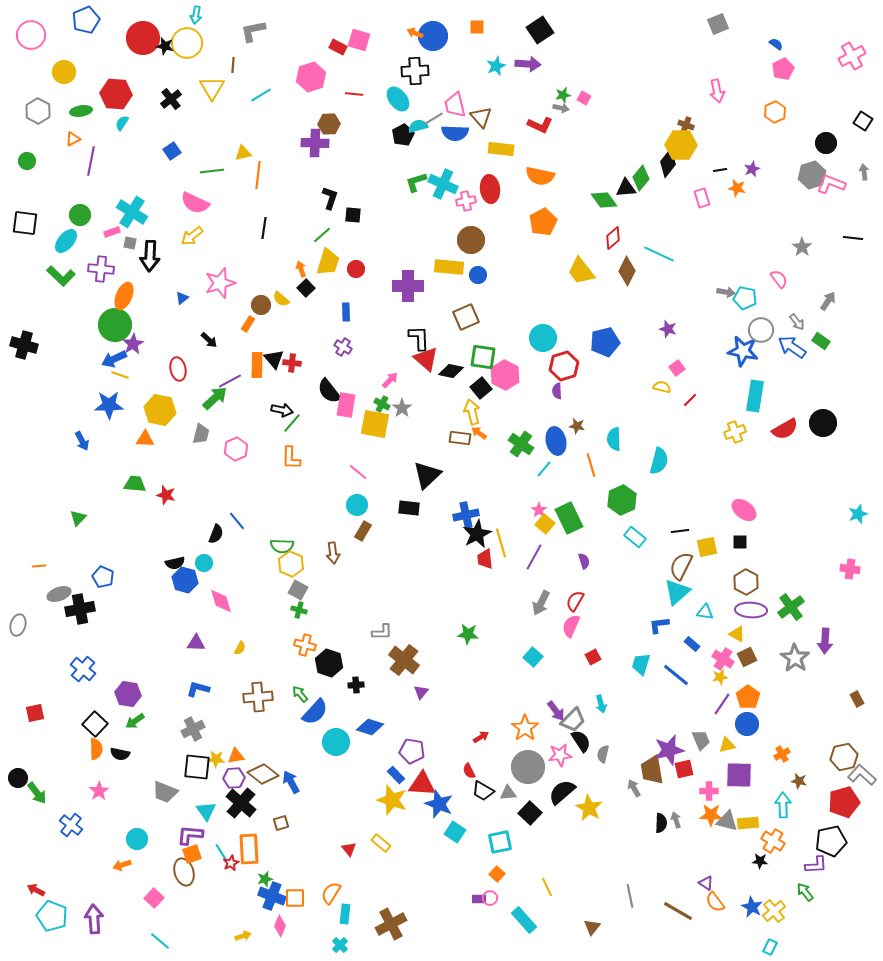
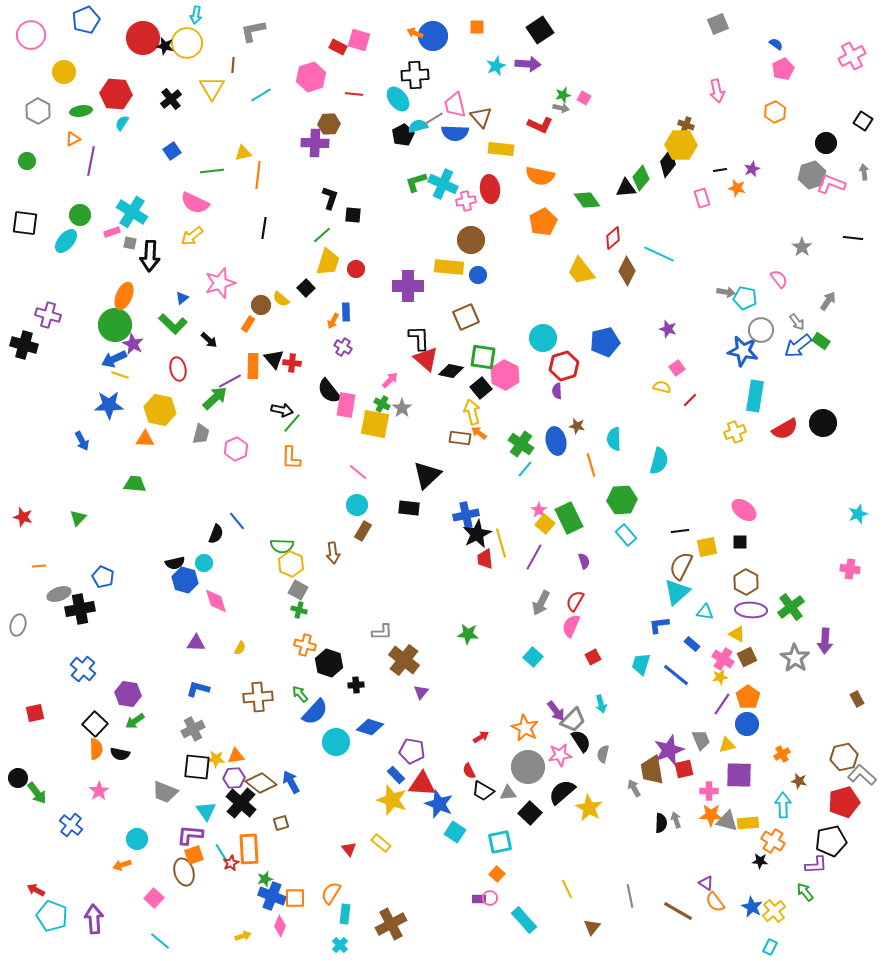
black cross at (415, 71): moved 4 px down
green diamond at (604, 200): moved 17 px left
purple cross at (101, 269): moved 53 px left, 46 px down; rotated 10 degrees clockwise
orange arrow at (301, 269): moved 32 px right, 52 px down; rotated 133 degrees counterclockwise
green L-shape at (61, 276): moved 112 px right, 48 px down
purple star at (133, 344): rotated 15 degrees counterclockwise
blue arrow at (792, 347): moved 6 px right, 1 px up; rotated 72 degrees counterclockwise
orange rectangle at (257, 365): moved 4 px left, 1 px down
cyan line at (544, 469): moved 19 px left
red star at (166, 495): moved 143 px left, 22 px down
green hexagon at (622, 500): rotated 20 degrees clockwise
cyan rectangle at (635, 537): moved 9 px left, 2 px up; rotated 10 degrees clockwise
pink diamond at (221, 601): moved 5 px left
orange star at (525, 728): rotated 8 degrees counterclockwise
purple star at (669, 750): rotated 8 degrees counterclockwise
brown diamond at (263, 774): moved 2 px left, 9 px down
orange square at (192, 854): moved 2 px right, 1 px down
yellow line at (547, 887): moved 20 px right, 2 px down
